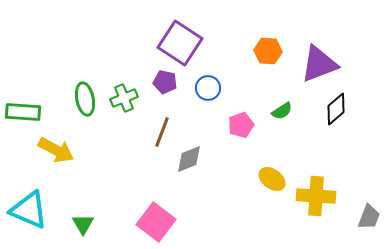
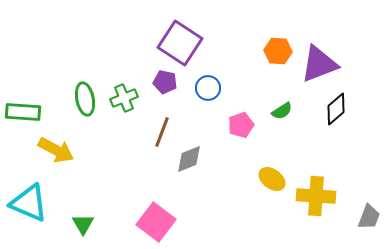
orange hexagon: moved 10 px right
cyan triangle: moved 7 px up
